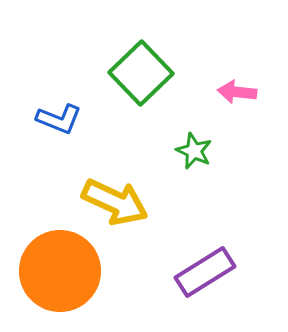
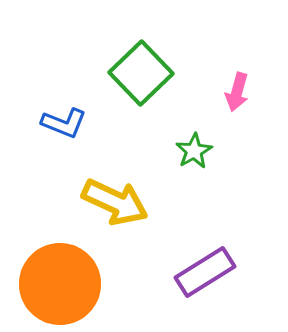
pink arrow: rotated 81 degrees counterclockwise
blue L-shape: moved 5 px right, 4 px down
green star: rotated 18 degrees clockwise
orange circle: moved 13 px down
